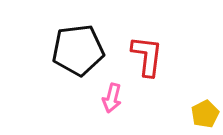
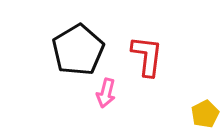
black pentagon: rotated 24 degrees counterclockwise
pink arrow: moved 6 px left, 5 px up
